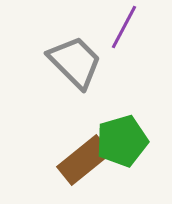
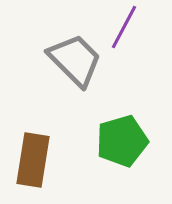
gray trapezoid: moved 2 px up
brown rectangle: moved 51 px left; rotated 42 degrees counterclockwise
